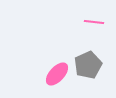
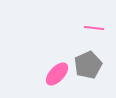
pink line: moved 6 px down
